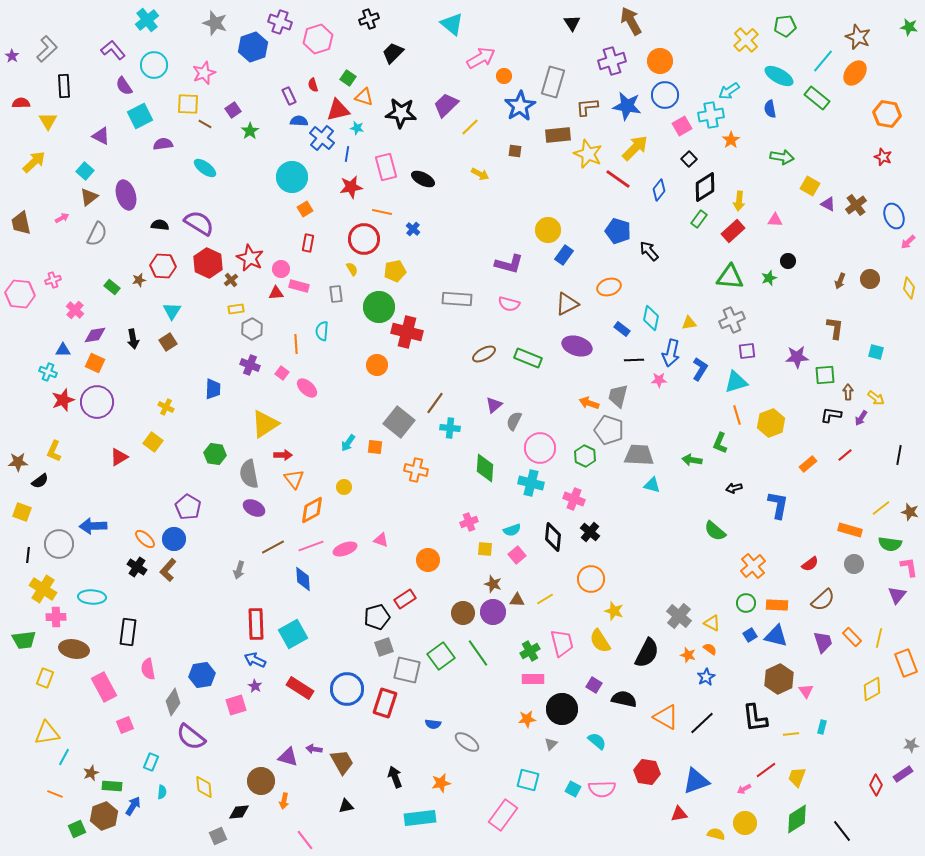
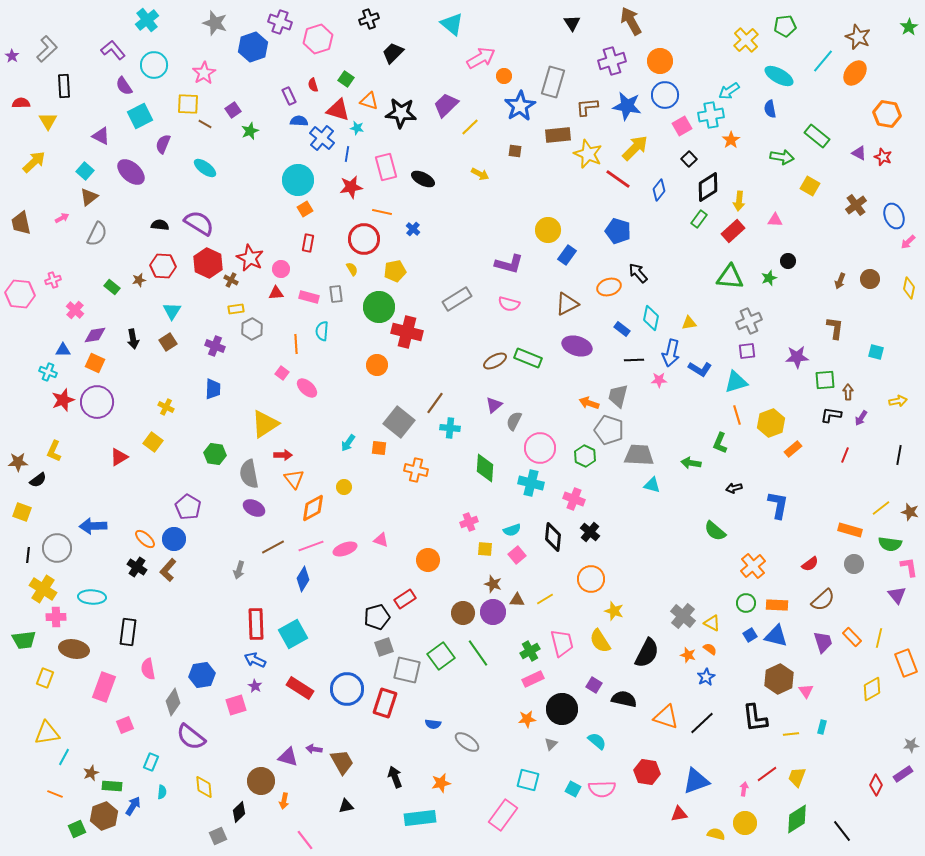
green star at (909, 27): rotated 30 degrees clockwise
pink star at (204, 73): rotated 10 degrees counterclockwise
green square at (348, 78): moved 2 px left, 1 px down
orange triangle at (364, 97): moved 5 px right, 4 px down
green rectangle at (817, 98): moved 38 px down
red triangle at (338, 110): rotated 30 degrees clockwise
green star at (250, 131): rotated 12 degrees clockwise
purple semicircle at (163, 144): rotated 60 degrees counterclockwise
cyan circle at (292, 177): moved 6 px right, 3 px down
black diamond at (705, 187): moved 3 px right
purple ellipse at (126, 195): moved 5 px right, 23 px up; rotated 32 degrees counterclockwise
purple triangle at (828, 204): moved 31 px right, 51 px up
black arrow at (649, 251): moved 11 px left, 22 px down
blue rectangle at (564, 255): moved 3 px right
brown cross at (231, 280): rotated 24 degrees counterclockwise
pink rectangle at (299, 286): moved 10 px right, 11 px down
gray rectangle at (457, 299): rotated 36 degrees counterclockwise
gray cross at (732, 320): moved 17 px right, 1 px down
brown ellipse at (484, 354): moved 11 px right, 7 px down
purple cross at (250, 365): moved 35 px left, 19 px up
blue L-shape at (700, 369): rotated 90 degrees clockwise
green square at (825, 375): moved 5 px down
yellow arrow at (876, 398): moved 22 px right, 3 px down; rotated 48 degrees counterclockwise
orange square at (375, 447): moved 4 px right, 1 px down
red line at (845, 455): rotated 28 degrees counterclockwise
green arrow at (692, 460): moved 1 px left, 3 px down
orange rectangle at (808, 464): moved 15 px left, 15 px up
black semicircle at (40, 481): moved 2 px left, 1 px up
orange diamond at (312, 510): moved 1 px right, 2 px up
gray circle at (59, 544): moved 2 px left, 4 px down
blue diamond at (303, 579): rotated 35 degrees clockwise
purple triangle at (897, 595): rotated 18 degrees counterclockwise
gray cross at (679, 616): moved 4 px right
pink rectangle at (533, 679): rotated 25 degrees counterclockwise
pink rectangle at (104, 687): rotated 48 degrees clockwise
orange triangle at (666, 717): rotated 12 degrees counterclockwise
red line at (766, 770): moved 1 px right, 4 px down
pink arrow at (744, 789): rotated 128 degrees clockwise
black diamond at (239, 812): rotated 40 degrees counterclockwise
